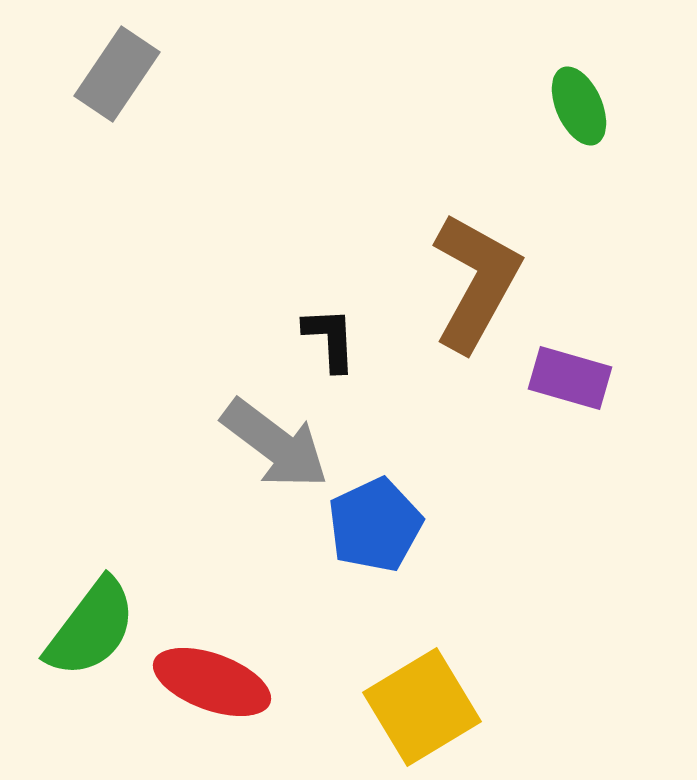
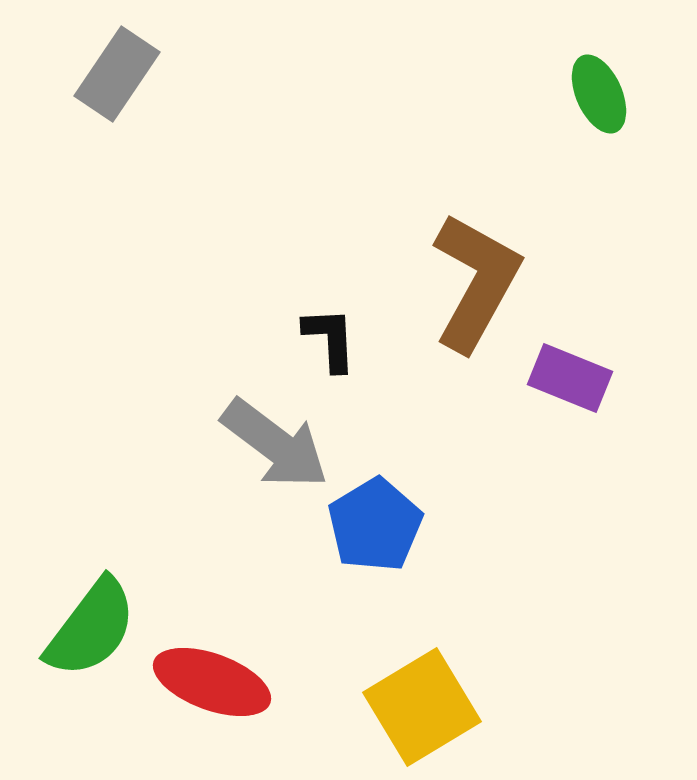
green ellipse: moved 20 px right, 12 px up
purple rectangle: rotated 6 degrees clockwise
blue pentagon: rotated 6 degrees counterclockwise
